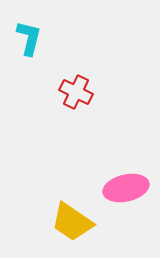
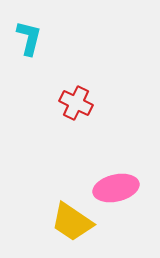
red cross: moved 11 px down
pink ellipse: moved 10 px left
